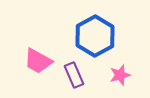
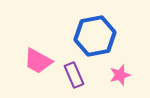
blue hexagon: rotated 18 degrees clockwise
